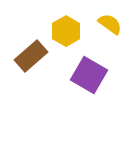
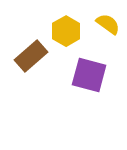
yellow semicircle: moved 2 px left
purple square: rotated 15 degrees counterclockwise
